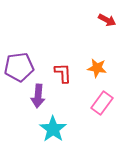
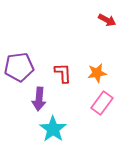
orange star: moved 5 px down; rotated 18 degrees counterclockwise
purple arrow: moved 1 px right, 3 px down
